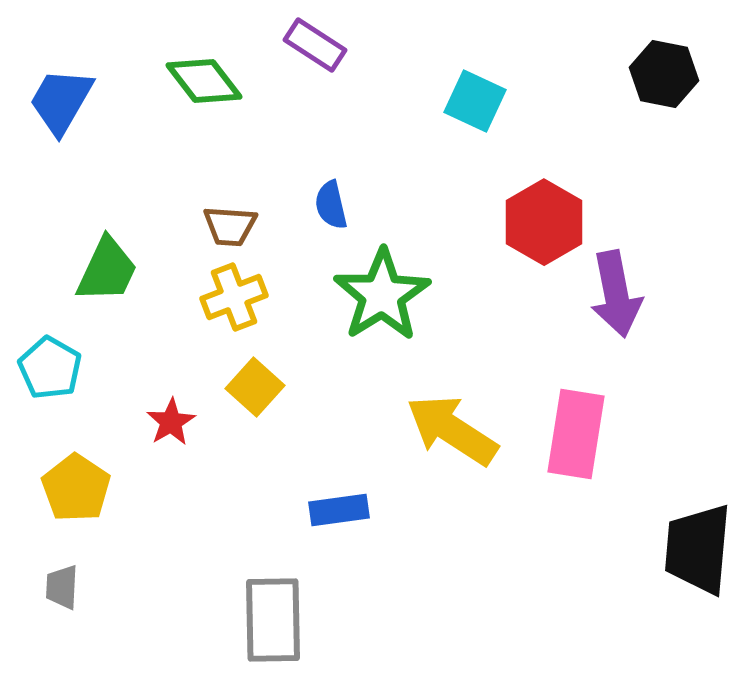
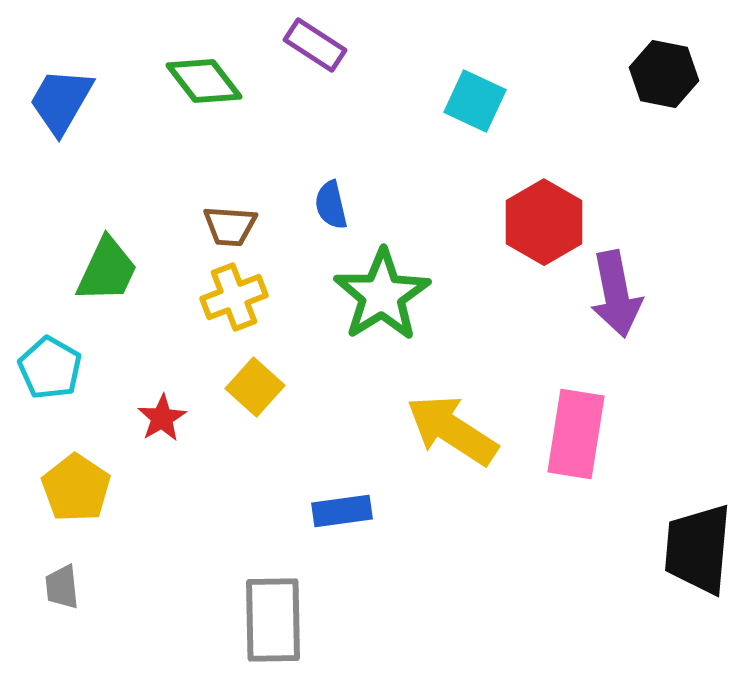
red star: moved 9 px left, 4 px up
blue rectangle: moved 3 px right, 1 px down
gray trapezoid: rotated 9 degrees counterclockwise
